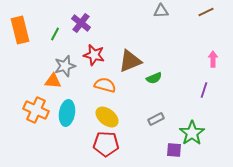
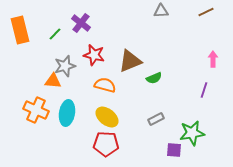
green line: rotated 16 degrees clockwise
green star: rotated 25 degrees clockwise
